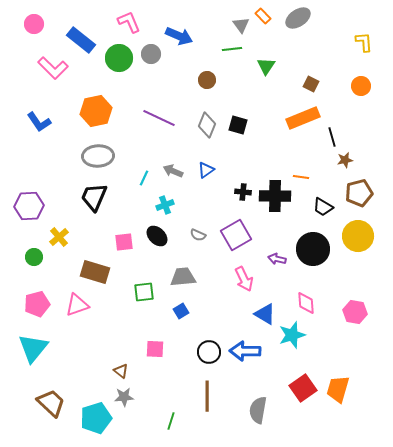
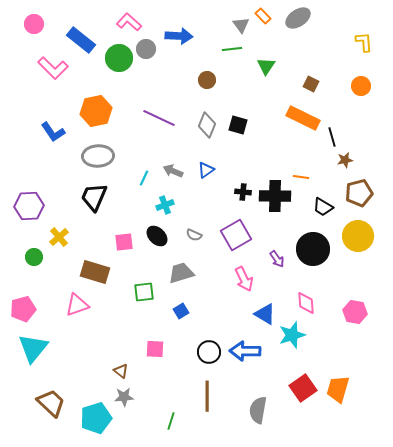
pink L-shape at (129, 22): rotated 25 degrees counterclockwise
blue arrow at (179, 36): rotated 20 degrees counterclockwise
gray circle at (151, 54): moved 5 px left, 5 px up
orange rectangle at (303, 118): rotated 48 degrees clockwise
blue L-shape at (39, 122): moved 14 px right, 10 px down
gray semicircle at (198, 235): moved 4 px left
purple arrow at (277, 259): rotated 138 degrees counterclockwise
gray trapezoid at (183, 277): moved 2 px left, 4 px up; rotated 12 degrees counterclockwise
pink pentagon at (37, 304): moved 14 px left, 5 px down
